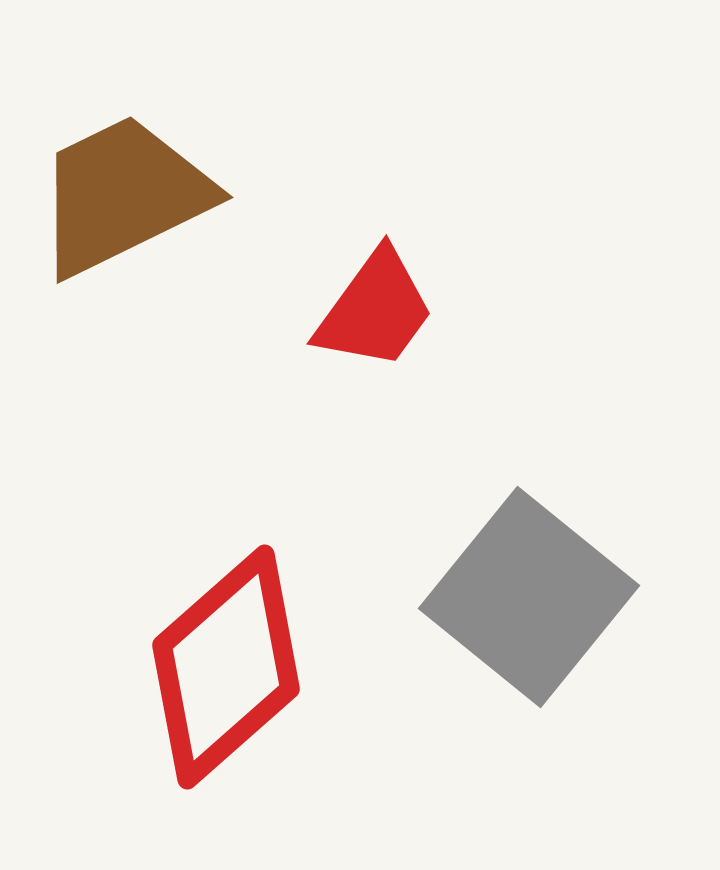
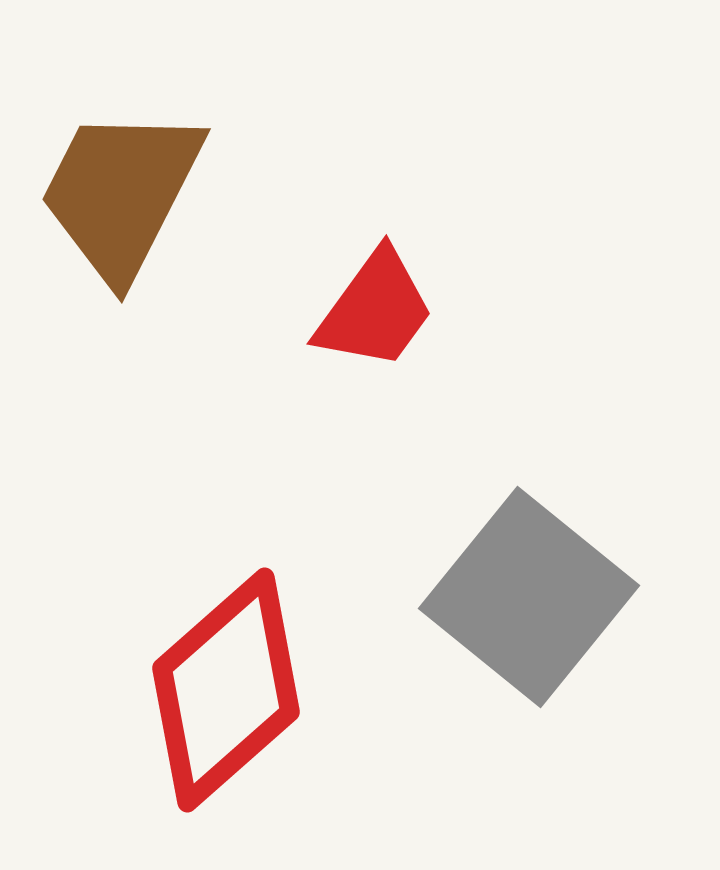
brown trapezoid: moved 2 px left, 2 px up; rotated 37 degrees counterclockwise
red diamond: moved 23 px down
